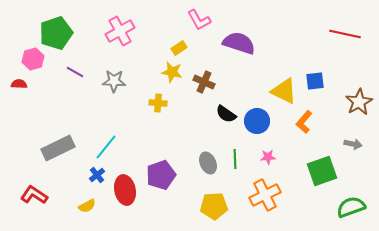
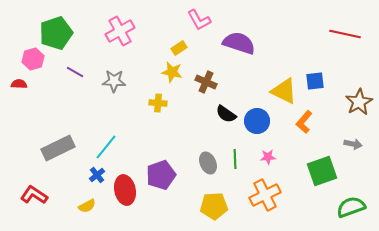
brown cross: moved 2 px right
